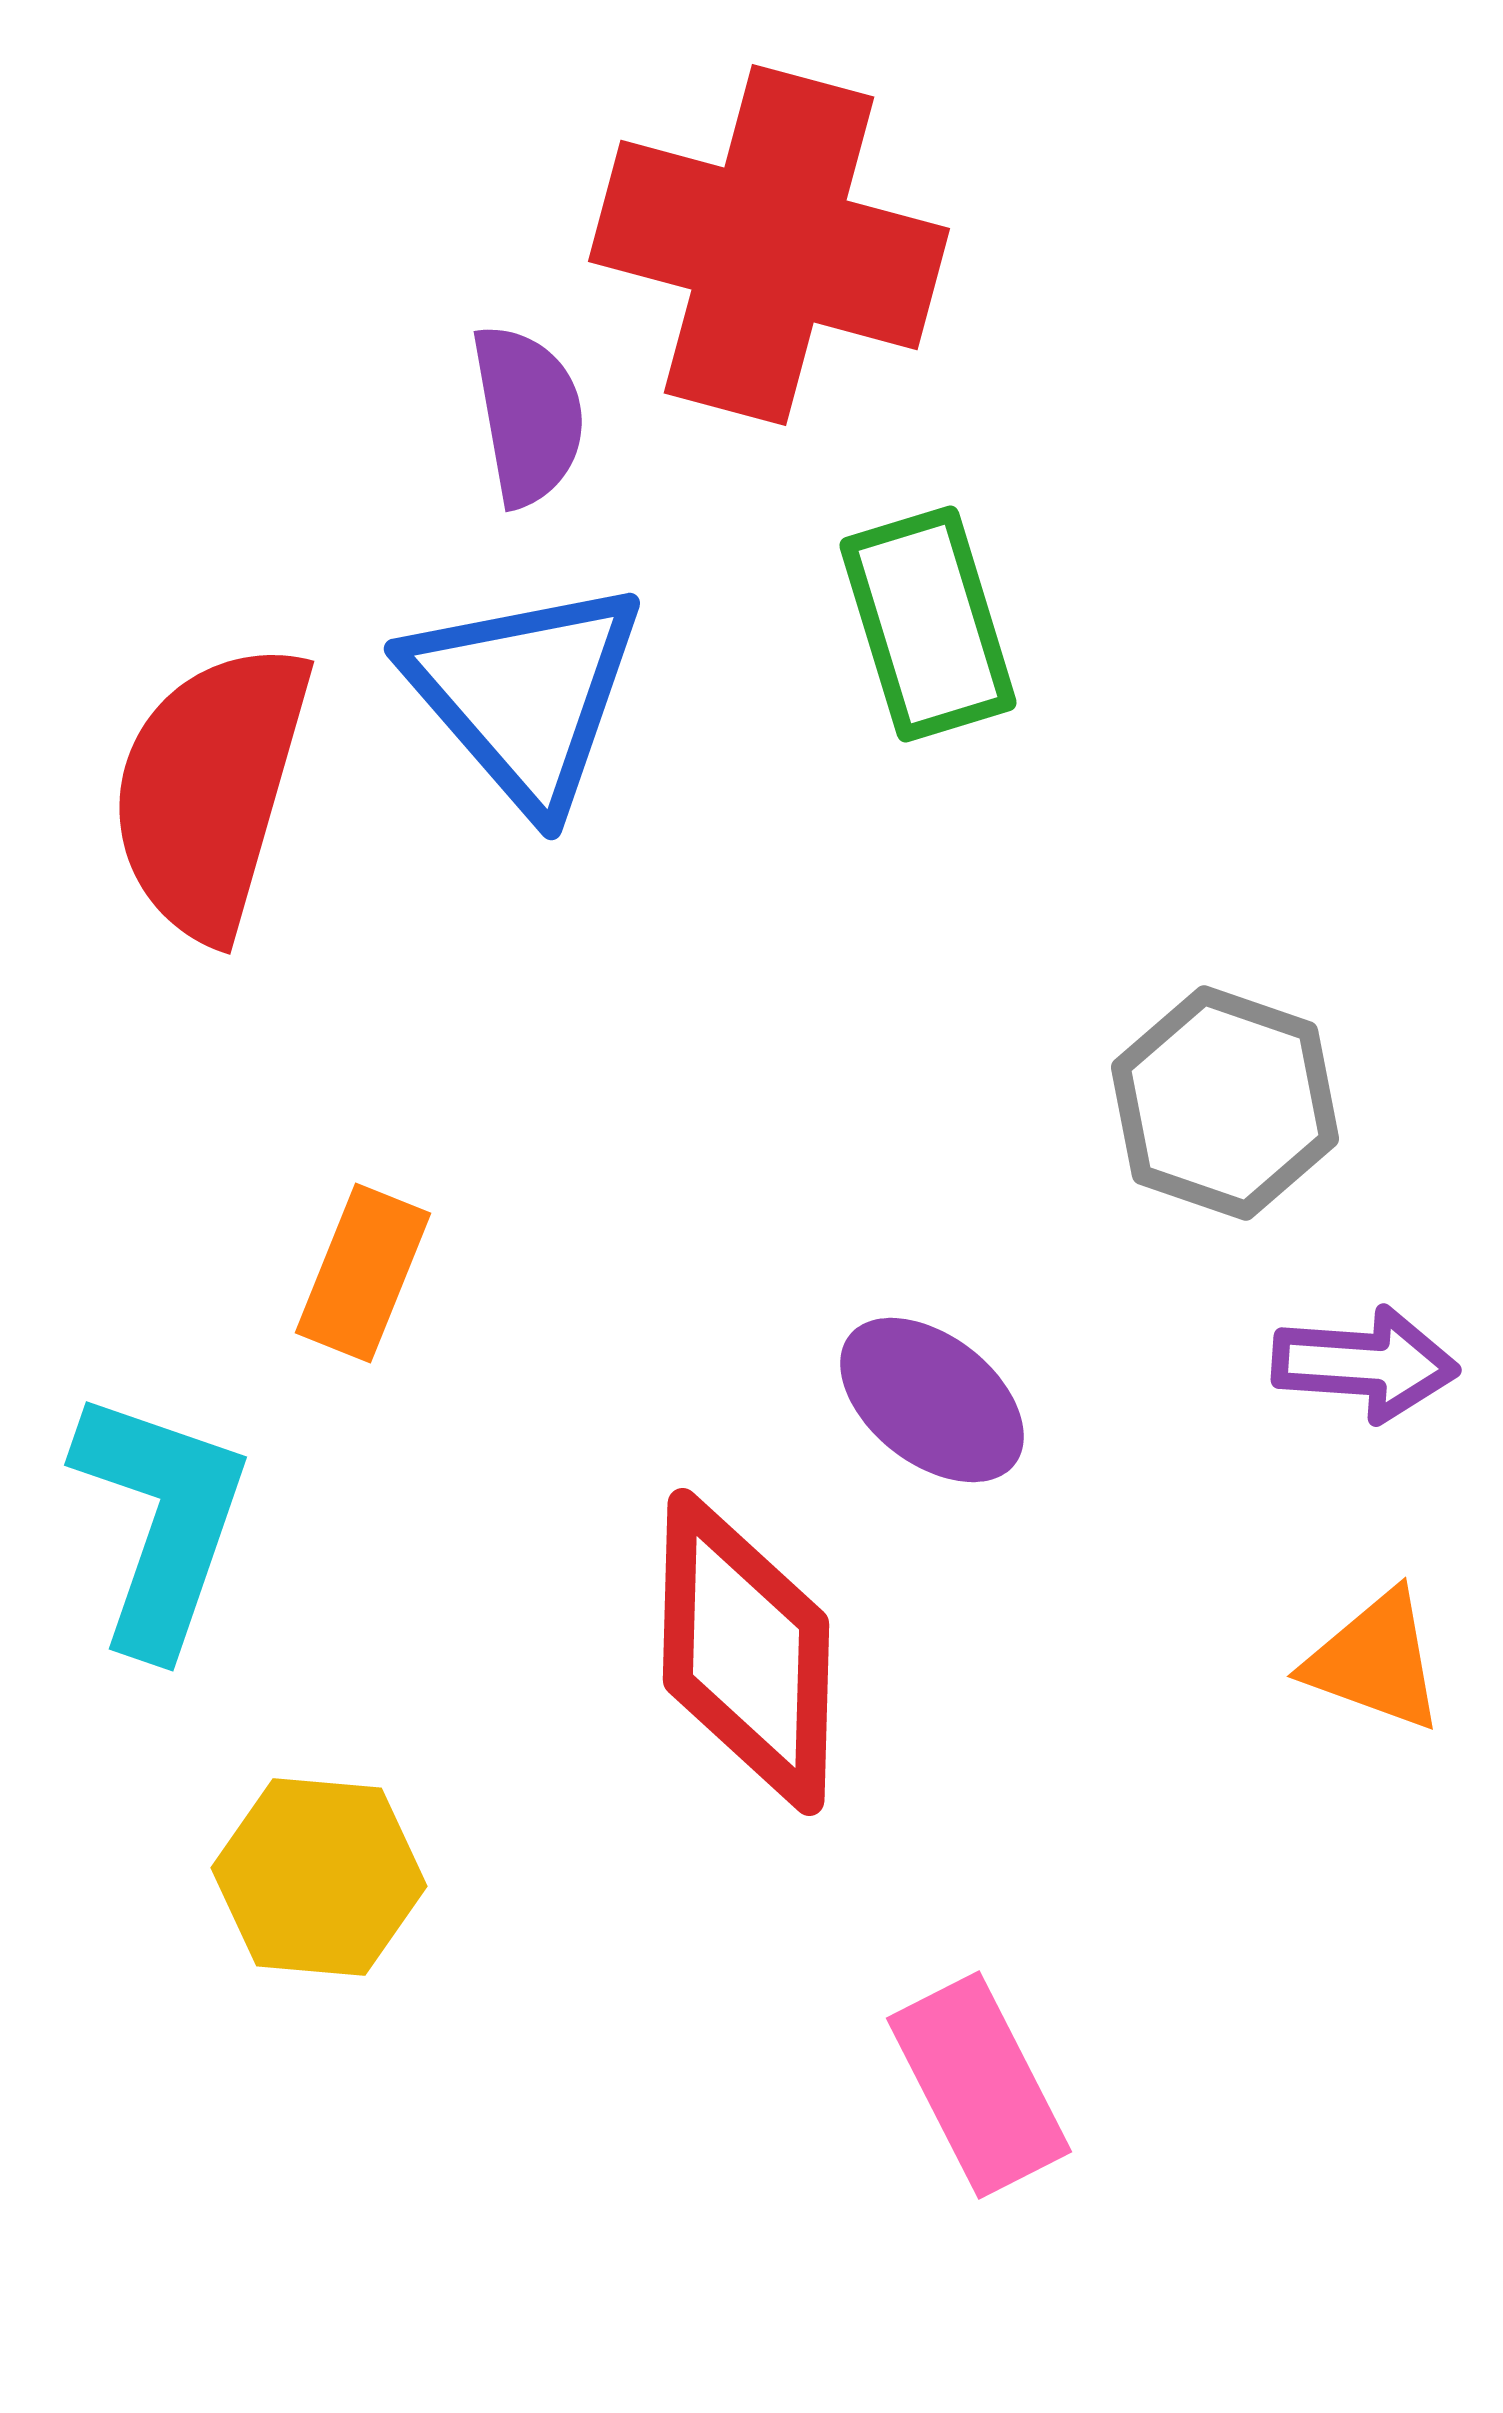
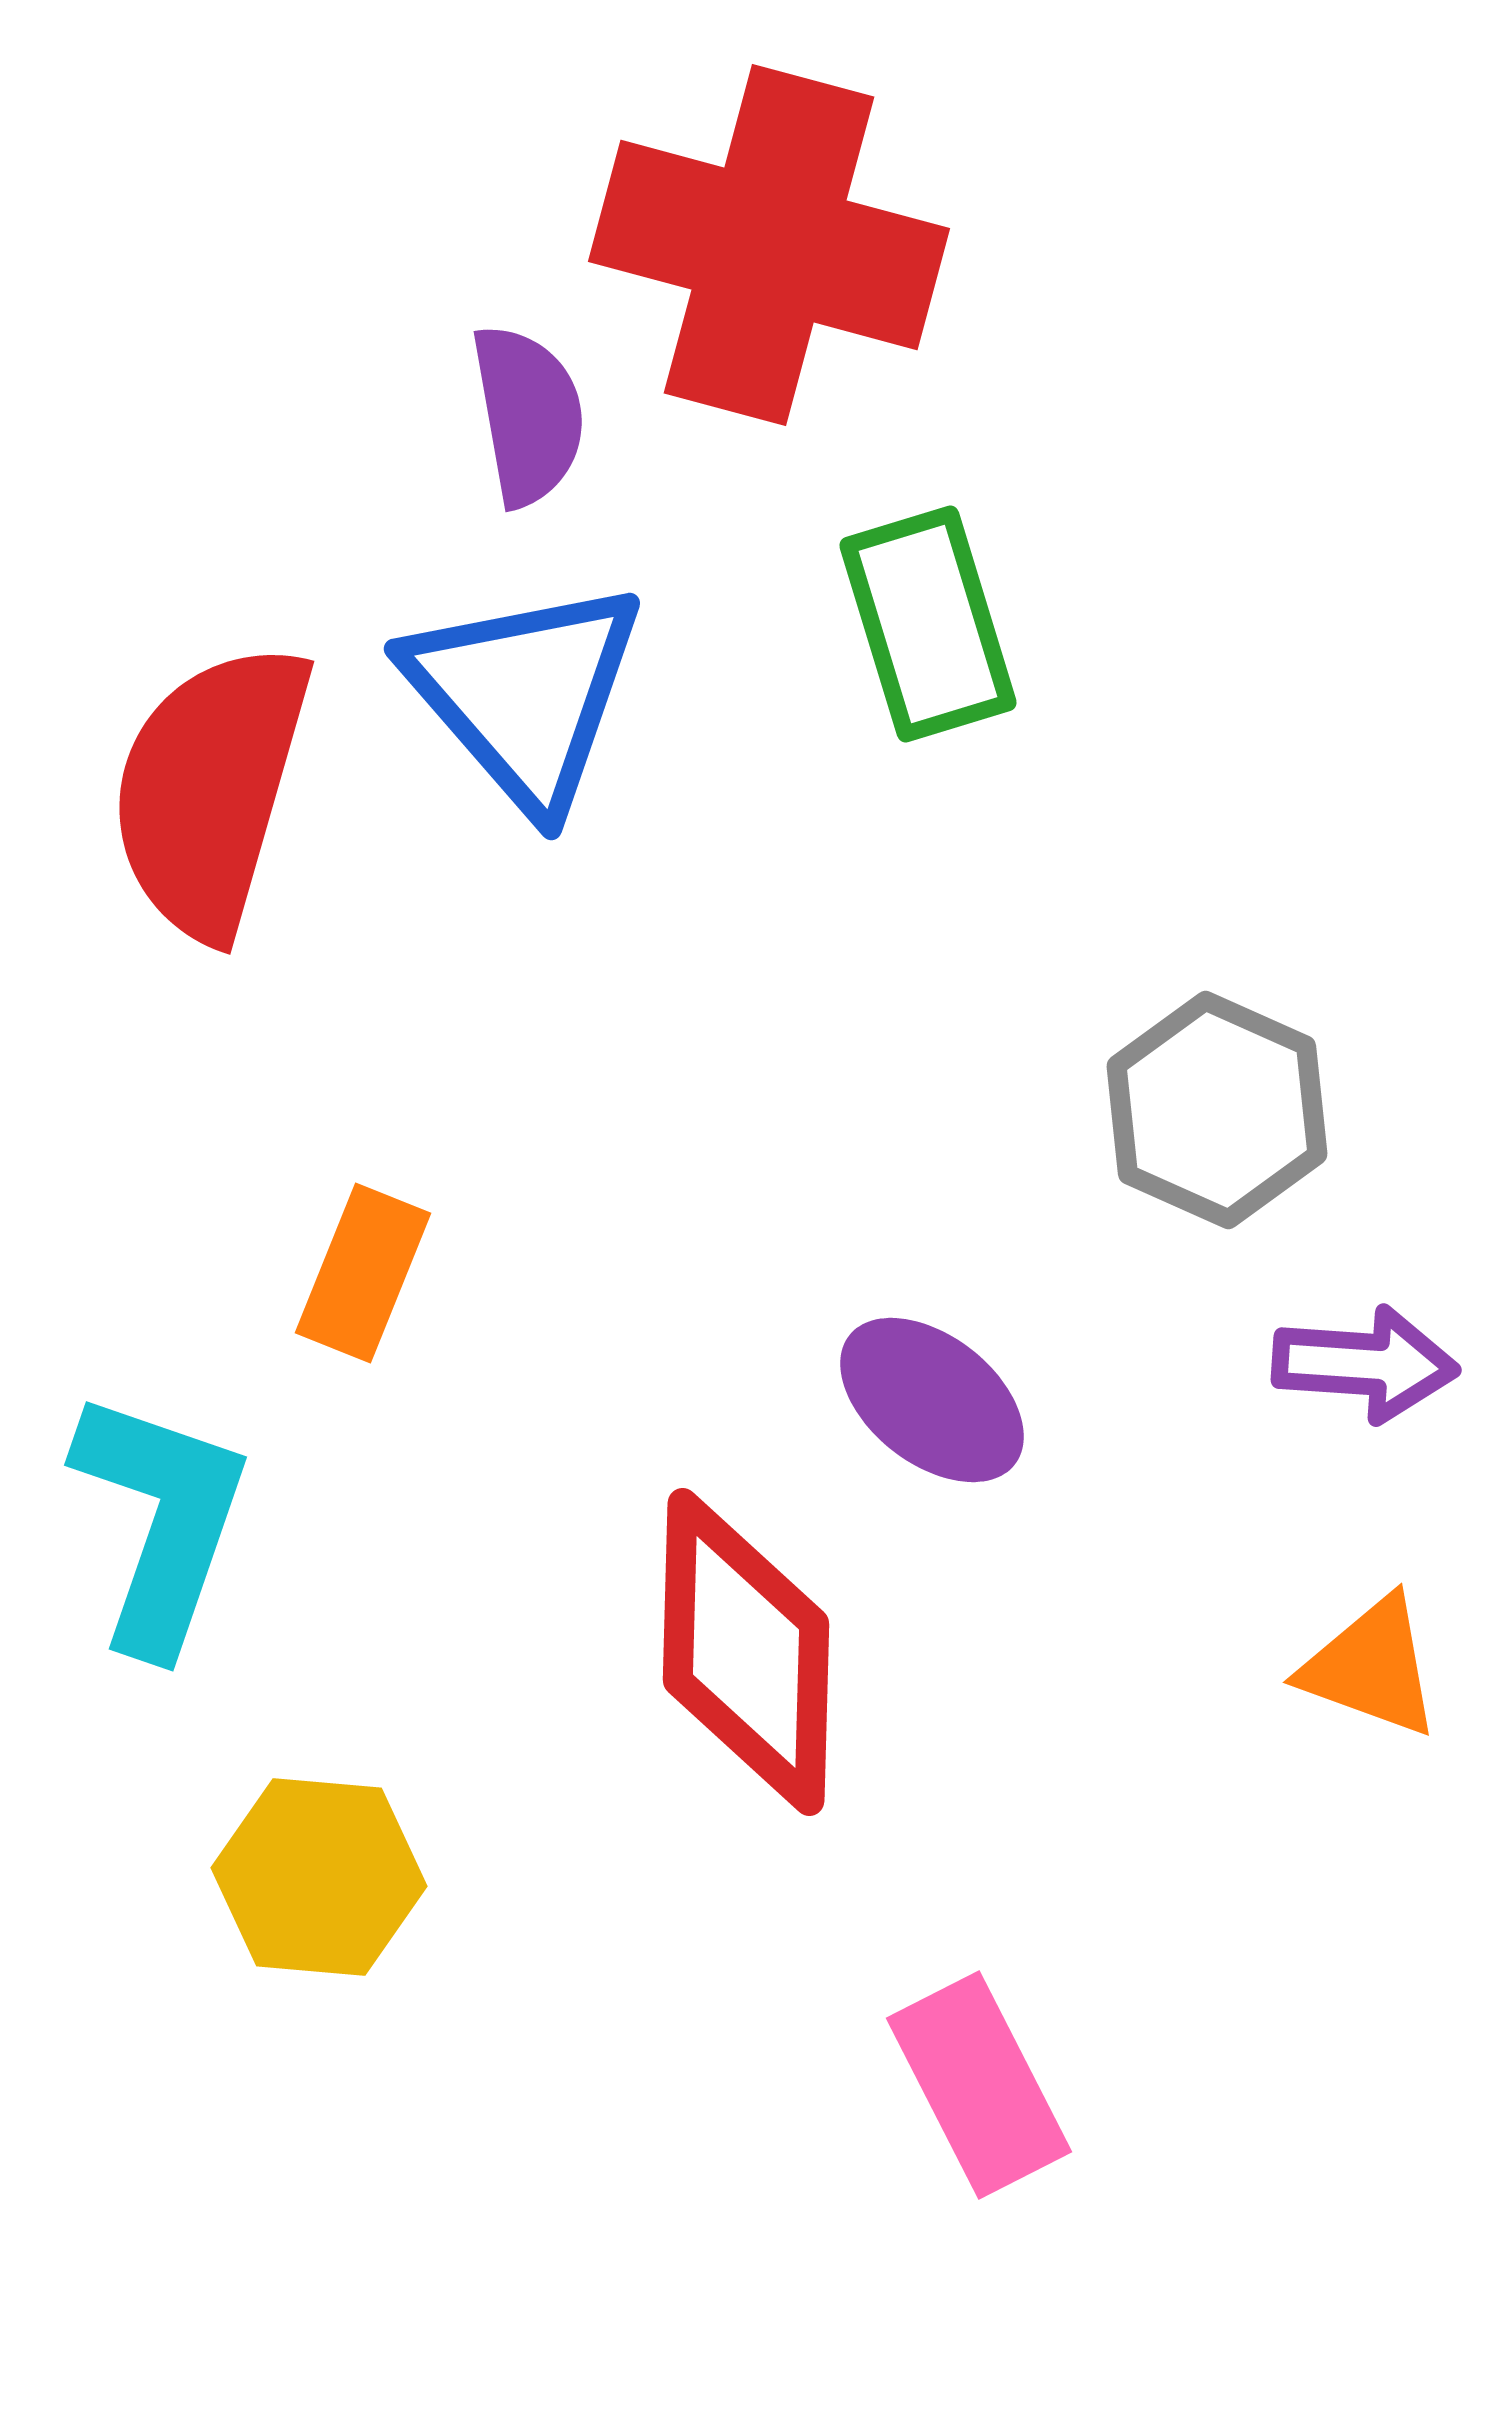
gray hexagon: moved 8 px left, 7 px down; rotated 5 degrees clockwise
orange triangle: moved 4 px left, 6 px down
